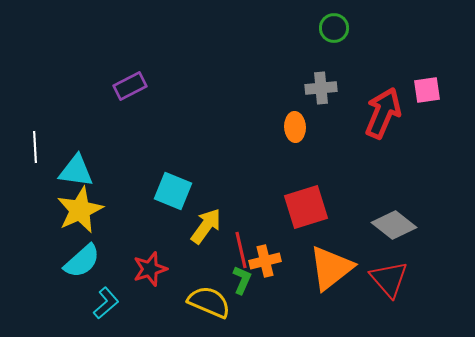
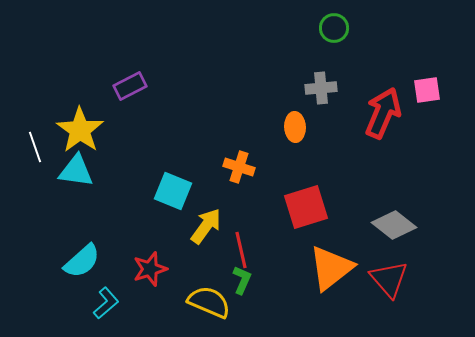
white line: rotated 16 degrees counterclockwise
yellow star: moved 80 px up; rotated 12 degrees counterclockwise
orange cross: moved 26 px left, 94 px up; rotated 32 degrees clockwise
